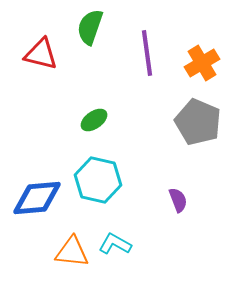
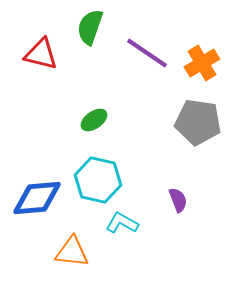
purple line: rotated 48 degrees counterclockwise
gray pentagon: rotated 15 degrees counterclockwise
cyan L-shape: moved 7 px right, 21 px up
